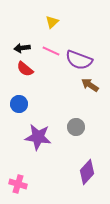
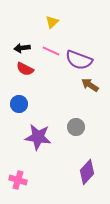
red semicircle: rotated 12 degrees counterclockwise
pink cross: moved 4 px up
